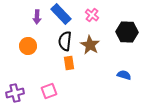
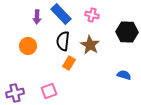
pink cross: rotated 24 degrees counterclockwise
black semicircle: moved 2 px left
orange rectangle: rotated 40 degrees clockwise
